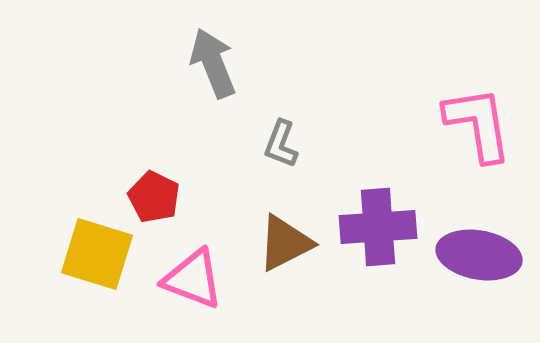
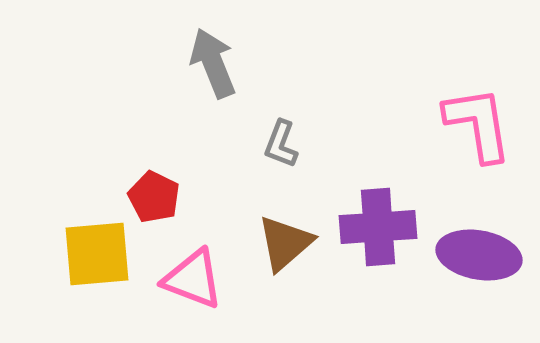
brown triangle: rotated 14 degrees counterclockwise
yellow square: rotated 22 degrees counterclockwise
